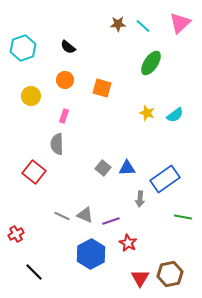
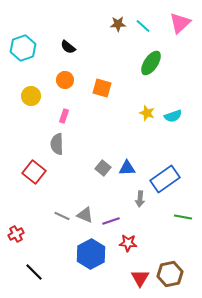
cyan semicircle: moved 2 px left, 1 px down; rotated 18 degrees clockwise
red star: rotated 24 degrees counterclockwise
